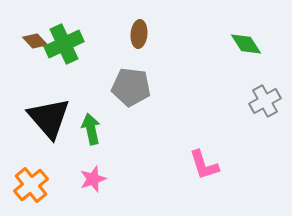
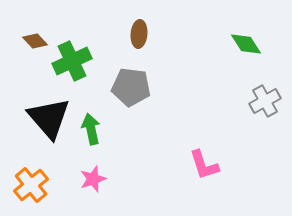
green cross: moved 8 px right, 17 px down
